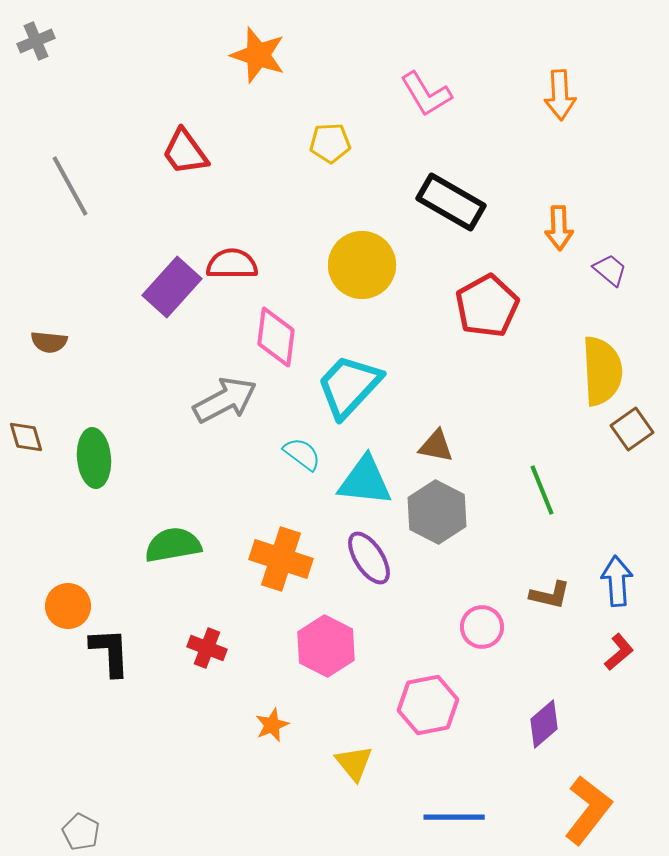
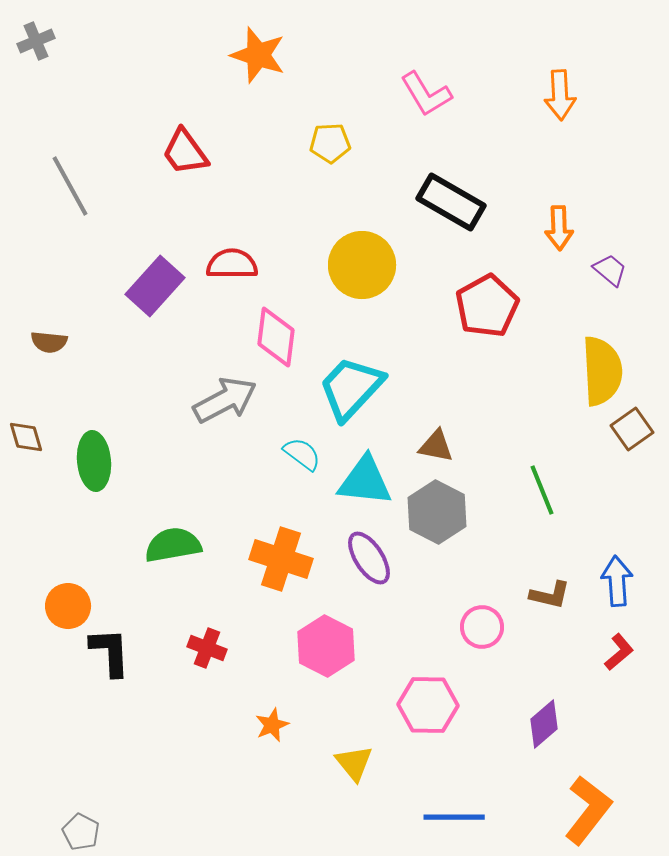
purple rectangle at (172, 287): moved 17 px left, 1 px up
cyan trapezoid at (349, 386): moved 2 px right, 2 px down
green ellipse at (94, 458): moved 3 px down
pink hexagon at (428, 705): rotated 12 degrees clockwise
